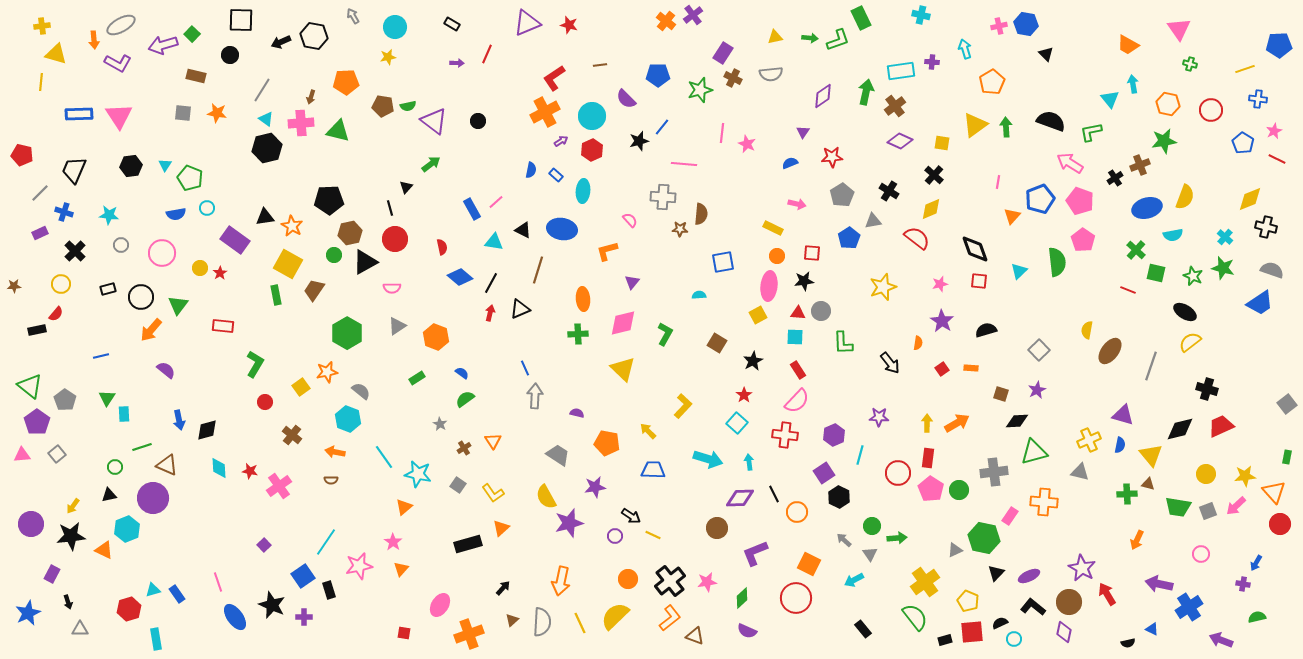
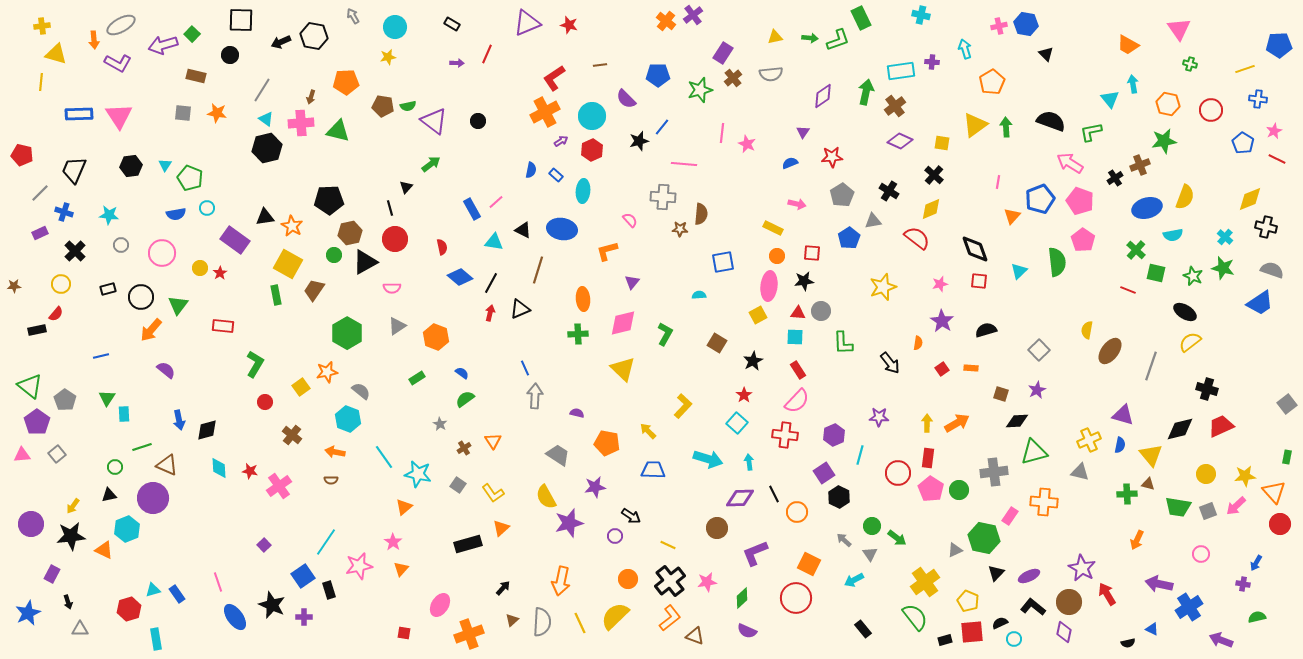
brown cross at (733, 78): rotated 24 degrees clockwise
yellow line at (653, 535): moved 15 px right, 10 px down
green arrow at (897, 538): rotated 42 degrees clockwise
